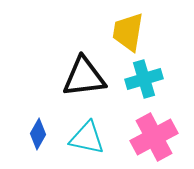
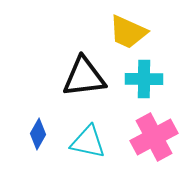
yellow trapezoid: rotated 75 degrees counterclockwise
cyan cross: rotated 18 degrees clockwise
cyan triangle: moved 1 px right, 4 px down
